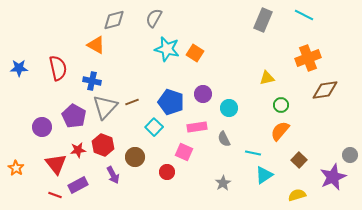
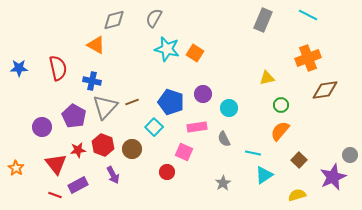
cyan line at (304, 15): moved 4 px right
brown circle at (135, 157): moved 3 px left, 8 px up
